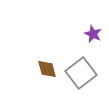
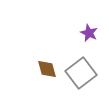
purple star: moved 4 px left, 1 px up
